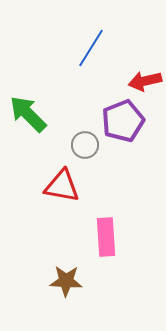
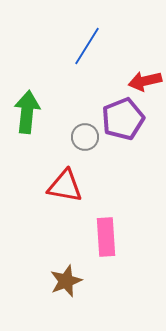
blue line: moved 4 px left, 2 px up
green arrow: moved 1 px left, 2 px up; rotated 51 degrees clockwise
purple pentagon: moved 2 px up
gray circle: moved 8 px up
red triangle: moved 3 px right
brown star: rotated 24 degrees counterclockwise
